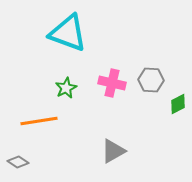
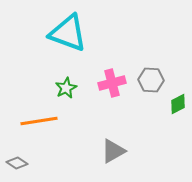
pink cross: rotated 28 degrees counterclockwise
gray diamond: moved 1 px left, 1 px down
